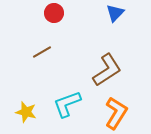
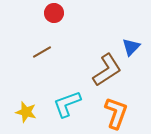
blue triangle: moved 16 px right, 34 px down
orange L-shape: rotated 12 degrees counterclockwise
